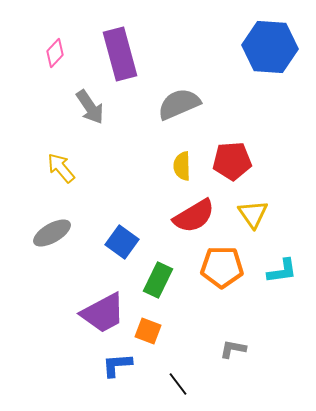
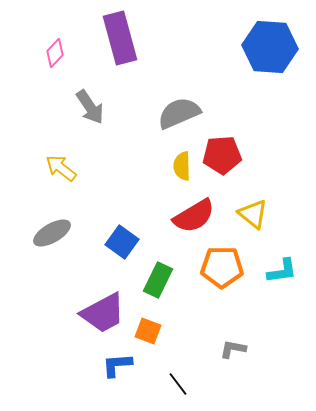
purple rectangle: moved 16 px up
gray semicircle: moved 9 px down
red pentagon: moved 10 px left, 6 px up
yellow arrow: rotated 12 degrees counterclockwise
yellow triangle: rotated 16 degrees counterclockwise
